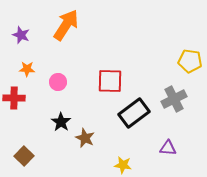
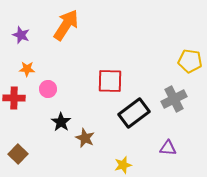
pink circle: moved 10 px left, 7 px down
brown square: moved 6 px left, 2 px up
yellow star: rotated 24 degrees counterclockwise
